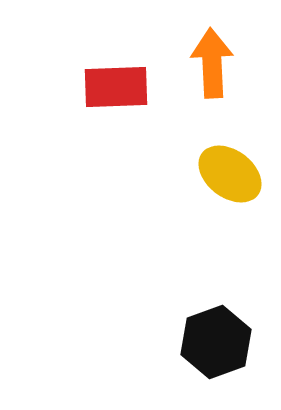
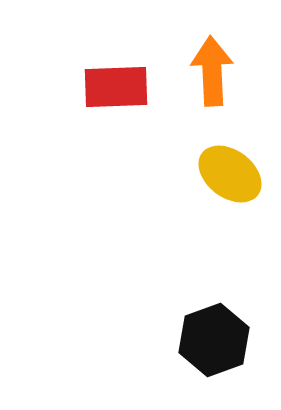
orange arrow: moved 8 px down
black hexagon: moved 2 px left, 2 px up
